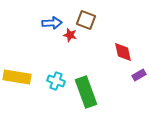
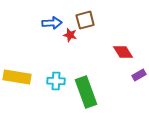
brown square: moved 1 px left; rotated 36 degrees counterclockwise
red diamond: rotated 20 degrees counterclockwise
cyan cross: rotated 18 degrees counterclockwise
